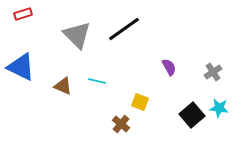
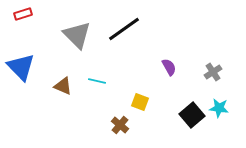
blue triangle: rotated 20 degrees clockwise
brown cross: moved 1 px left, 1 px down
